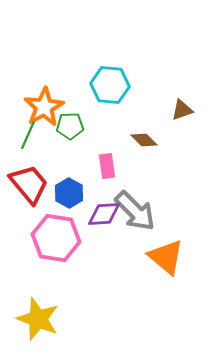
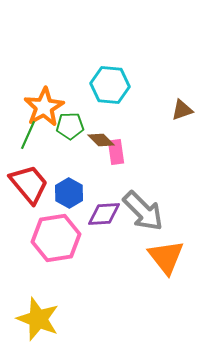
brown diamond: moved 43 px left
pink rectangle: moved 9 px right, 14 px up
gray arrow: moved 8 px right
pink hexagon: rotated 18 degrees counterclockwise
orange triangle: rotated 12 degrees clockwise
